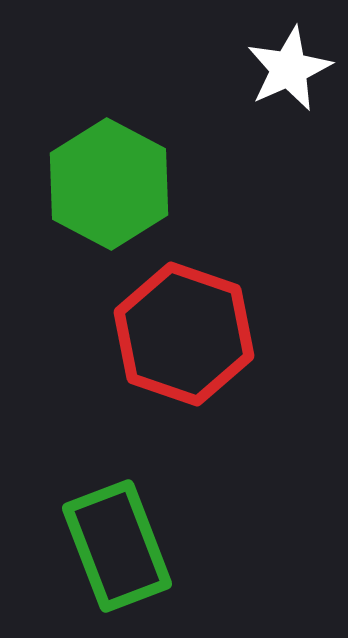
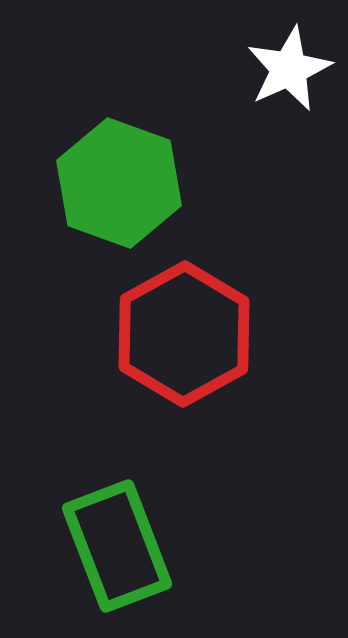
green hexagon: moved 10 px right, 1 px up; rotated 8 degrees counterclockwise
red hexagon: rotated 12 degrees clockwise
